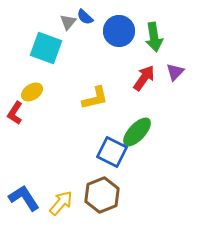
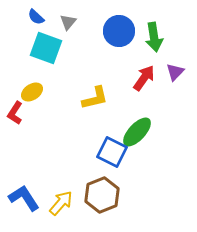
blue semicircle: moved 49 px left
